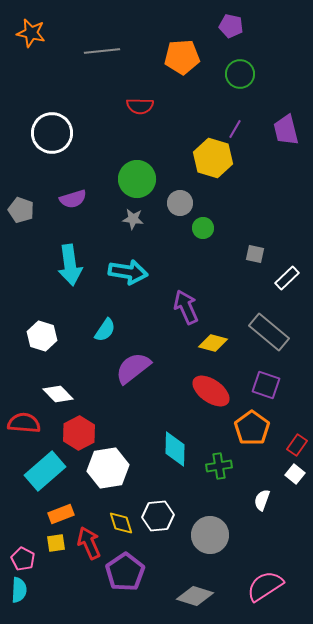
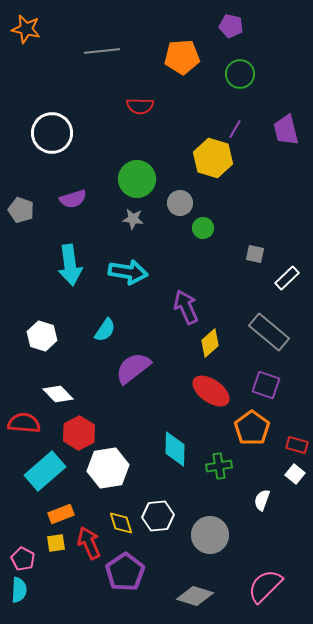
orange star at (31, 33): moved 5 px left, 4 px up
yellow diamond at (213, 343): moved 3 px left; rotated 56 degrees counterclockwise
red rectangle at (297, 445): rotated 70 degrees clockwise
pink semicircle at (265, 586): rotated 12 degrees counterclockwise
